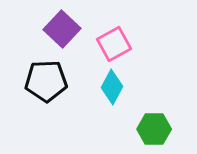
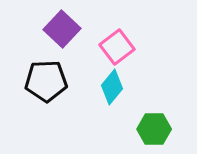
pink square: moved 3 px right, 3 px down; rotated 8 degrees counterclockwise
cyan diamond: rotated 12 degrees clockwise
